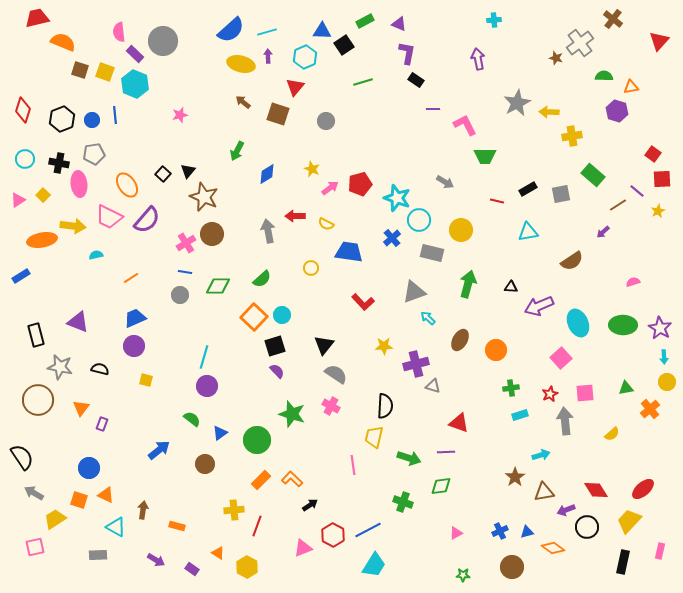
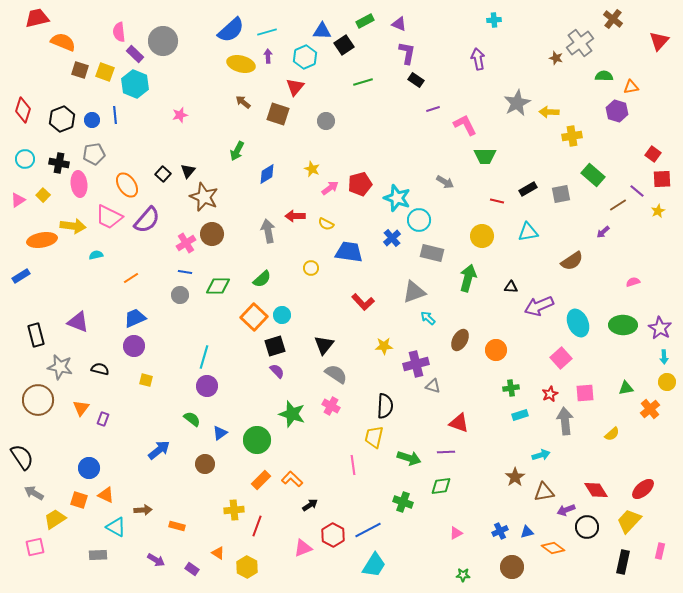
purple line at (433, 109): rotated 16 degrees counterclockwise
yellow circle at (461, 230): moved 21 px right, 6 px down
green arrow at (468, 284): moved 6 px up
purple rectangle at (102, 424): moved 1 px right, 5 px up
brown arrow at (143, 510): rotated 78 degrees clockwise
